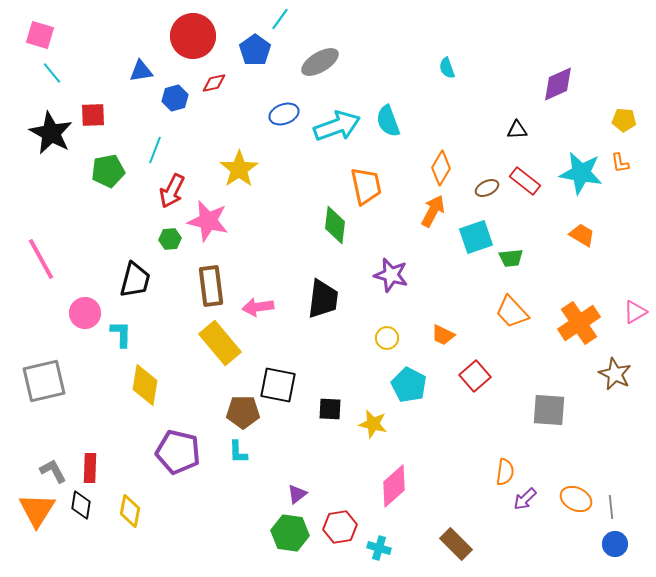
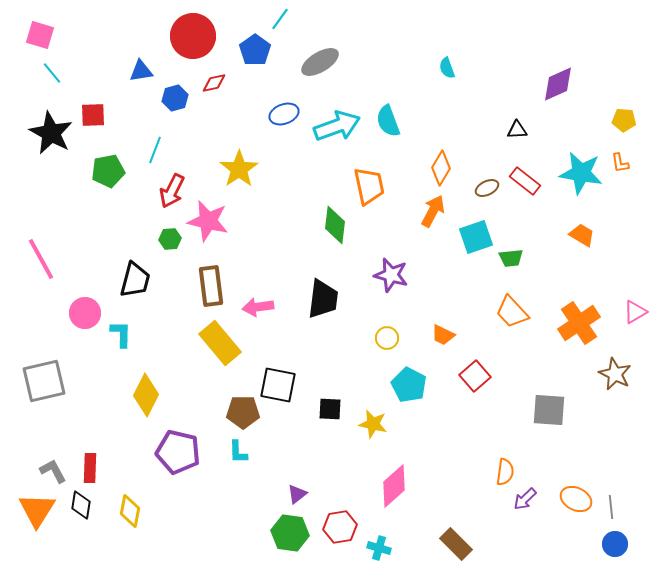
orange trapezoid at (366, 186): moved 3 px right
yellow diamond at (145, 385): moved 1 px right, 10 px down; rotated 18 degrees clockwise
